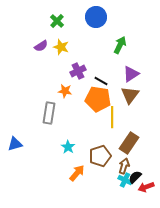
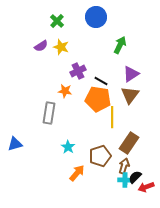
cyan cross: rotated 24 degrees counterclockwise
